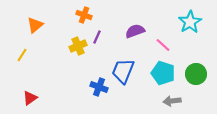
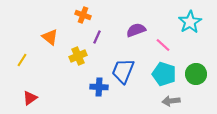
orange cross: moved 1 px left
orange triangle: moved 15 px right, 12 px down; rotated 42 degrees counterclockwise
purple semicircle: moved 1 px right, 1 px up
yellow cross: moved 10 px down
yellow line: moved 5 px down
cyan pentagon: moved 1 px right, 1 px down
blue cross: rotated 18 degrees counterclockwise
gray arrow: moved 1 px left
